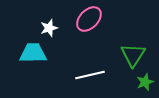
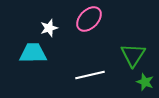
green star: rotated 30 degrees counterclockwise
